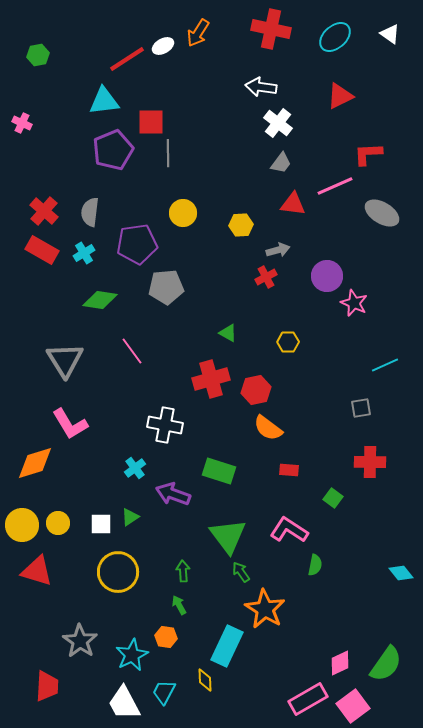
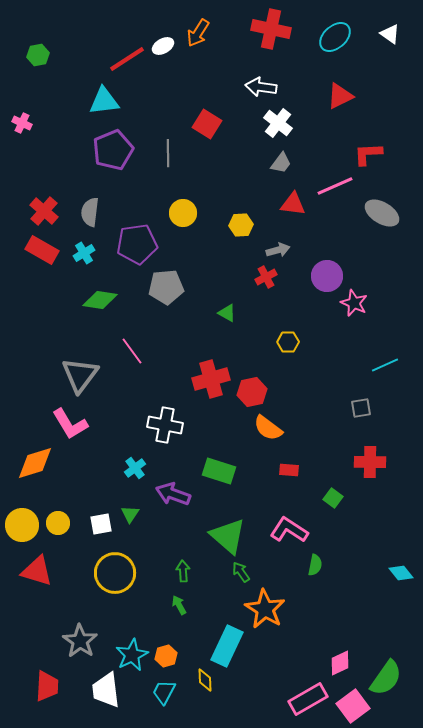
red square at (151, 122): moved 56 px right, 2 px down; rotated 32 degrees clockwise
green triangle at (228, 333): moved 1 px left, 20 px up
gray triangle at (65, 360): moved 15 px right, 15 px down; rotated 9 degrees clockwise
red hexagon at (256, 390): moved 4 px left, 2 px down
green triangle at (130, 517): moved 3 px up; rotated 24 degrees counterclockwise
white square at (101, 524): rotated 10 degrees counterclockwise
green triangle at (228, 536): rotated 12 degrees counterclockwise
yellow circle at (118, 572): moved 3 px left, 1 px down
orange hexagon at (166, 637): moved 19 px down; rotated 25 degrees counterclockwise
green semicircle at (386, 664): moved 14 px down
white trapezoid at (124, 703): moved 18 px left, 13 px up; rotated 21 degrees clockwise
